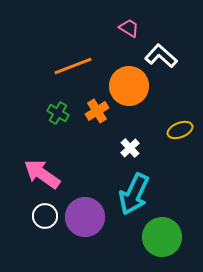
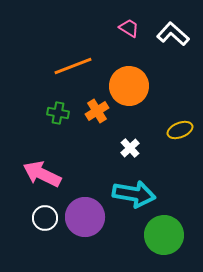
white L-shape: moved 12 px right, 22 px up
green cross: rotated 20 degrees counterclockwise
pink arrow: rotated 9 degrees counterclockwise
cyan arrow: rotated 105 degrees counterclockwise
white circle: moved 2 px down
green circle: moved 2 px right, 2 px up
